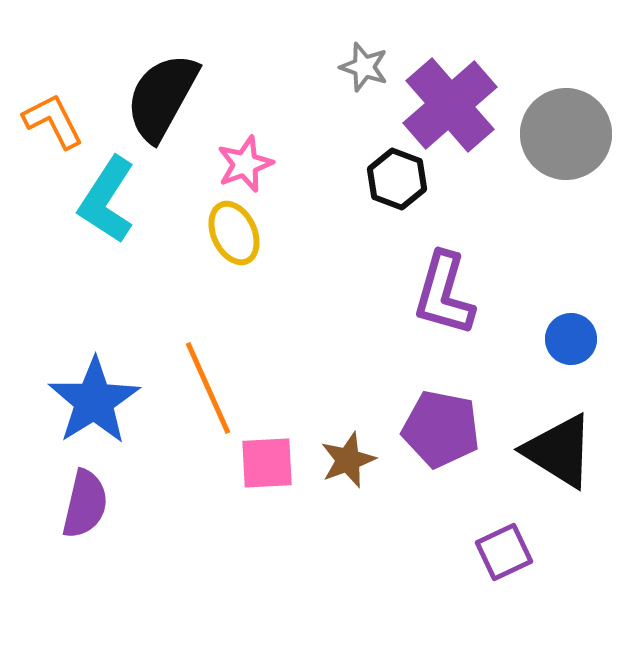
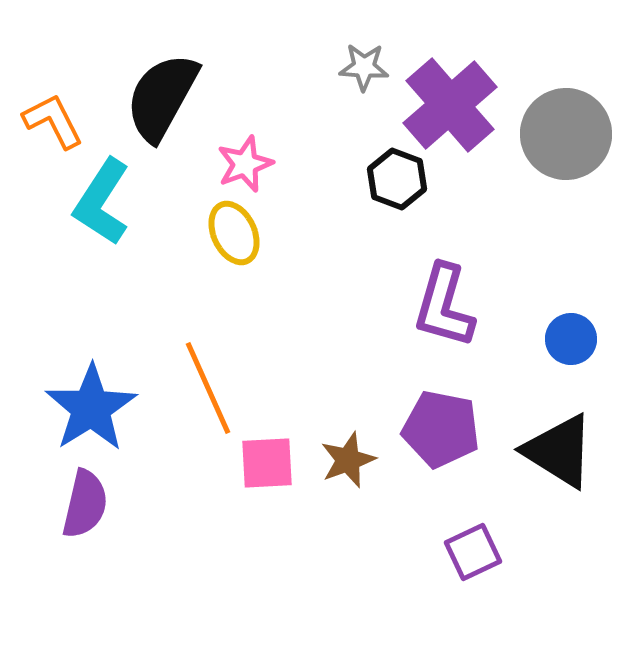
gray star: rotated 15 degrees counterclockwise
cyan L-shape: moved 5 px left, 2 px down
purple L-shape: moved 12 px down
blue star: moved 3 px left, 7 px down
purple square: moved 31 px left
